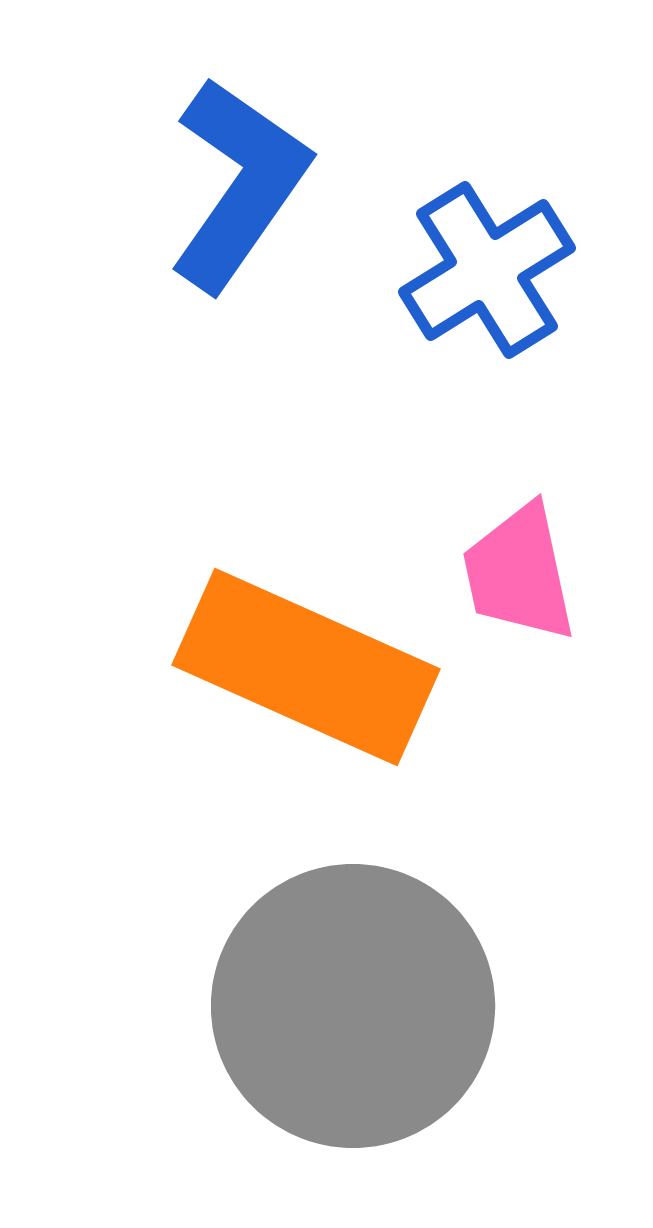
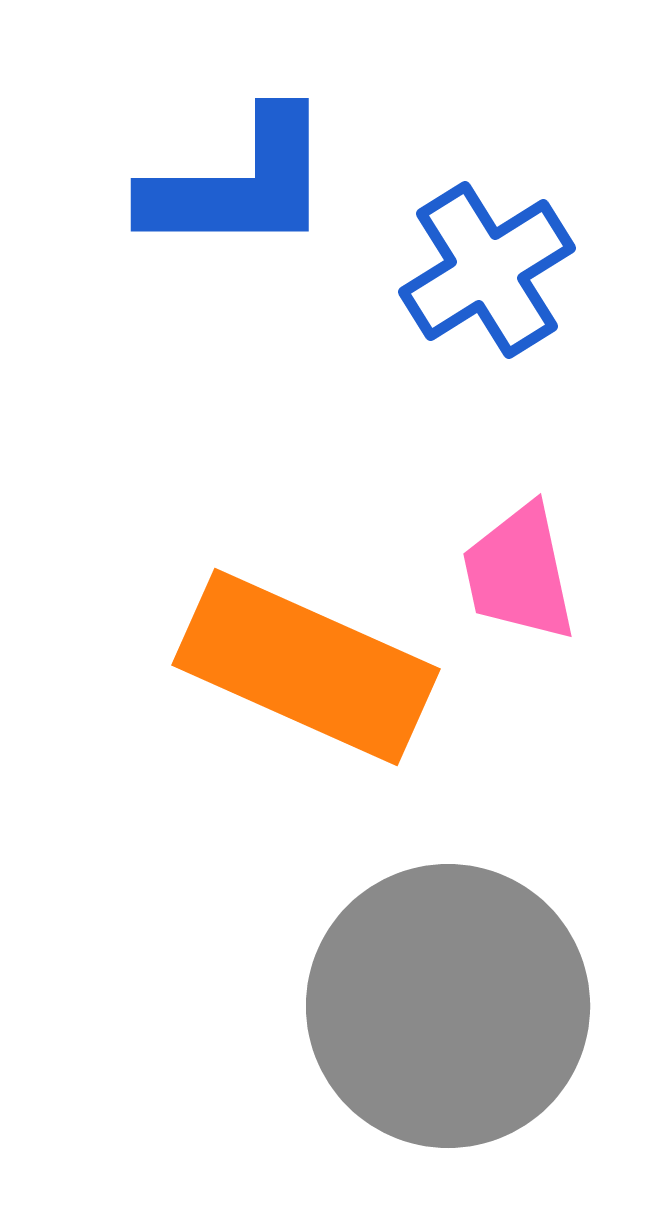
blue L-shape: rotated 55 degrees clockwise
gray circle: moved 95 px right
